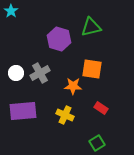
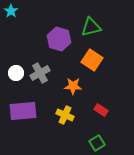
orange square: moved 9 px up; rotated 25 degrees clockwise
red rectangle: moved 2 px down
